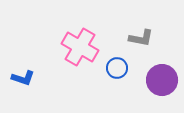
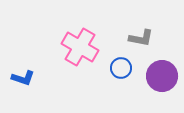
blue circle: moved 4 px right
purple circle: moved 4 px up
